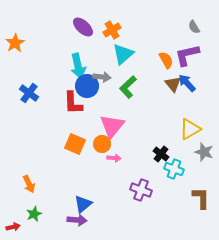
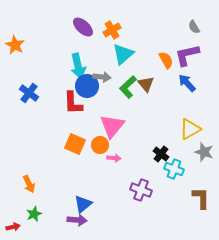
orange star: moved 2 px down; rotated 12 degrees counterclockwise
brown triangle: moved 27 px left
orange circle: moved 2 px left, 1 px down
